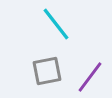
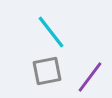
cyan line: moved 5 px left, 8 px down
